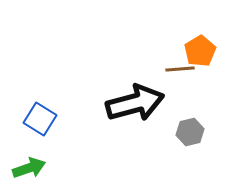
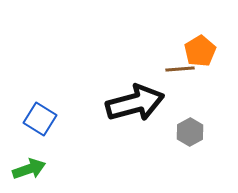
gray hexagon: rotated 16 degrees counterclockwise
green arrow: moved 1 px down
